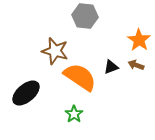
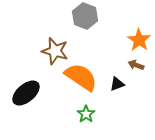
gray hexagon: rotated 15 degrees clockwise
black triangle: moved 6 px right, 17 px down
orange semicircle: moved 1 px right
green star: moved 12 px right
